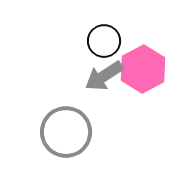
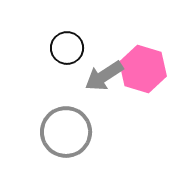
black circle: moved 37 px left, 7 px down
pink hexagon: rotated 15 degrees counterclockwise
